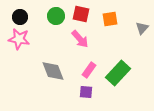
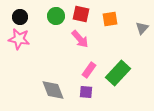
gray diamond: moved 19 px down
